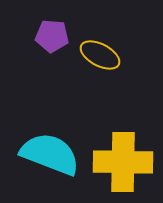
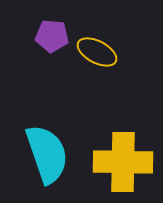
yellow ellipse: moved 3 px left, 3 px up
cyan semicircle: moved 3 px left; rotated 50 degrees clockwise
